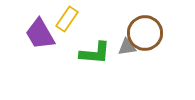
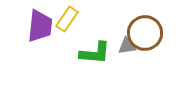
purple trapezoid: moved 8 px up; rotated 144 degrees counterclockwise
gray triangle: moved 1 px up
